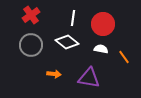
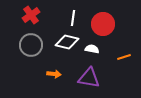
white diamond: rotated 25 degrees counterclockwise
white semicircle: moved 9 px left
orange line: rotated 72 degrees counterclockwise
